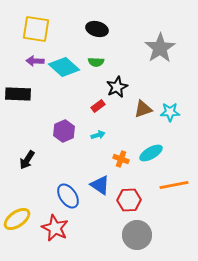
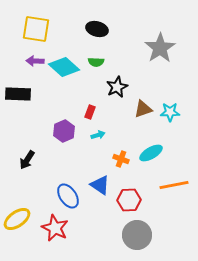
red rectangle: moved 8 px left, 6 px down; rotated 32 degrees counterclockwise
